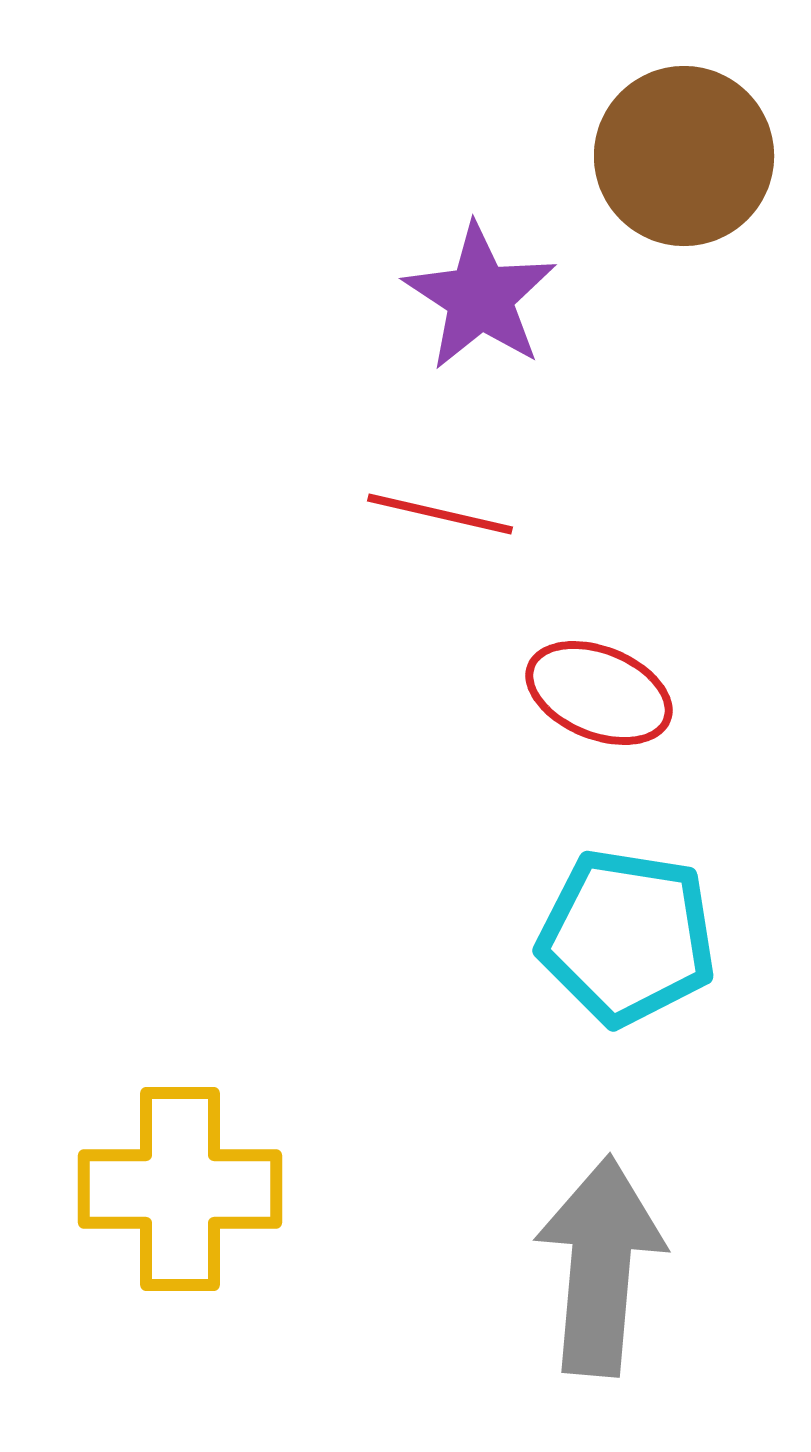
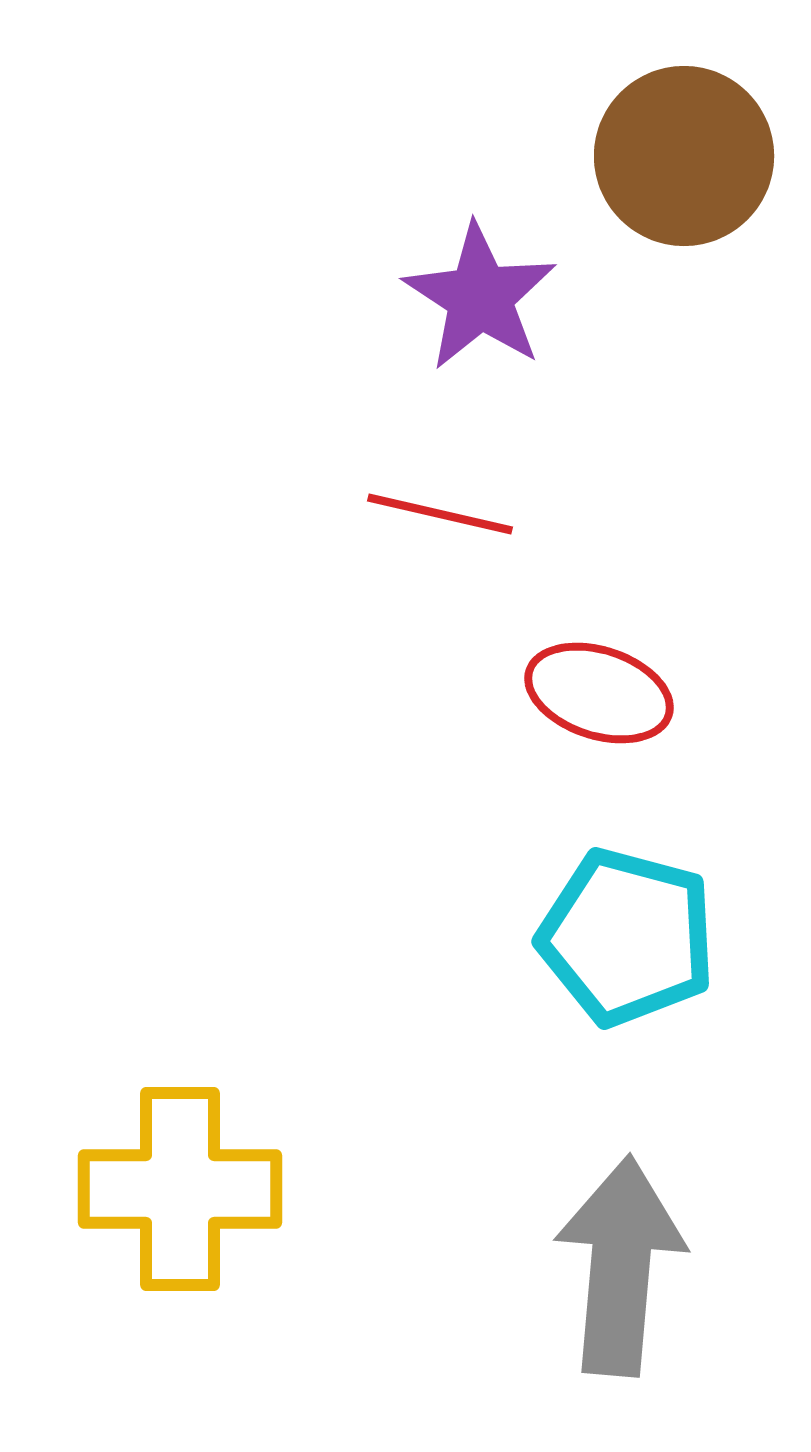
red ellipse: rotated 4 degrees counterclockwise
cyan pentagon: rotated 6 degrees clockwise
gray arrow: moved 20 px right
